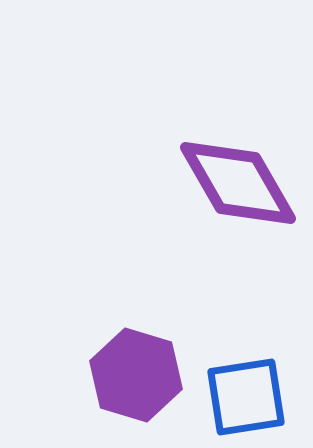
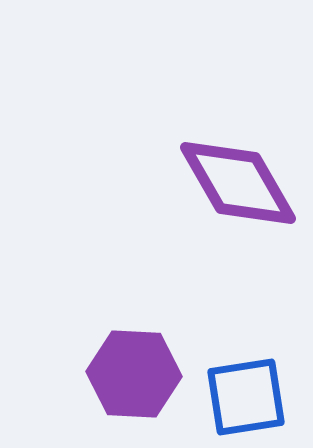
purple hexagon: moved 2 px left, 1 px up; rotated 14 degrees counterclockwise
